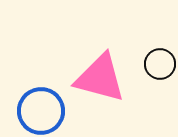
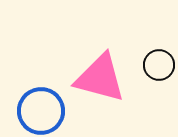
black circle: moved 1 px left, 1 px down
